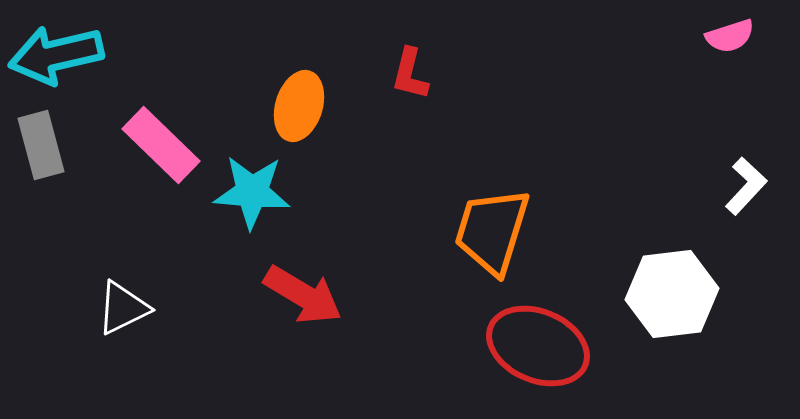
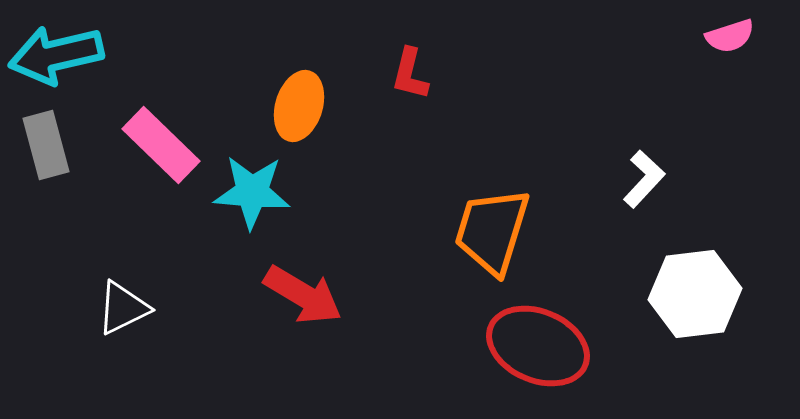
gray rectangle: moved 5 px right
white L-shape: moved 102 px left, 7 px up
white hexagon: moved 23 px right
